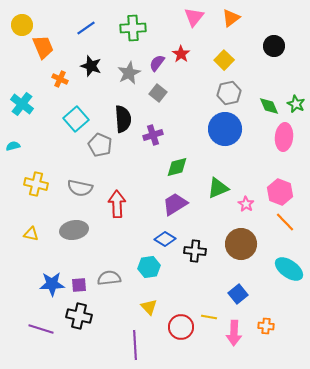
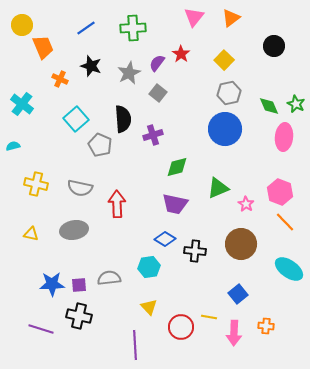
purple trapezoid at (175, 204): rotated 136 degrees counterclockwise
